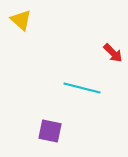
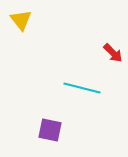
yellow triangle: rotated 10 degrees clockwise
purple square: moved 1 px up
